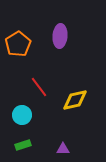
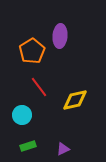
orange pentagon: moved 14 px right, 7 px down
green rectangle: moved 5 px right, 1 px down
purple triangle: rotated 24 degrees counterclockwise
